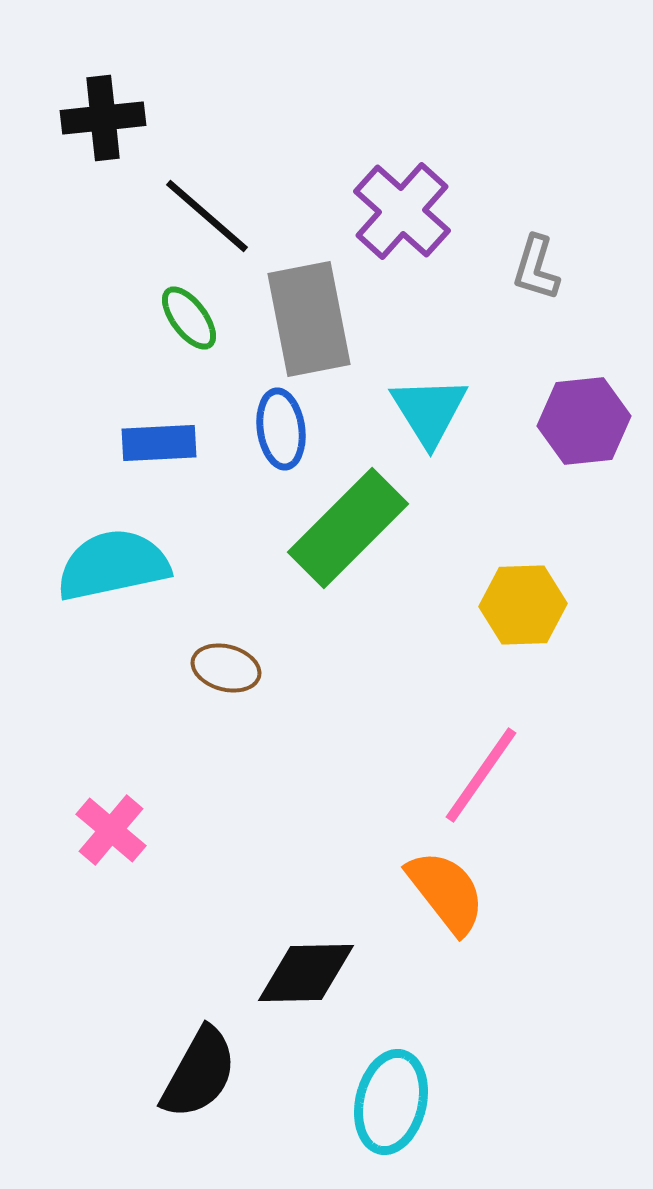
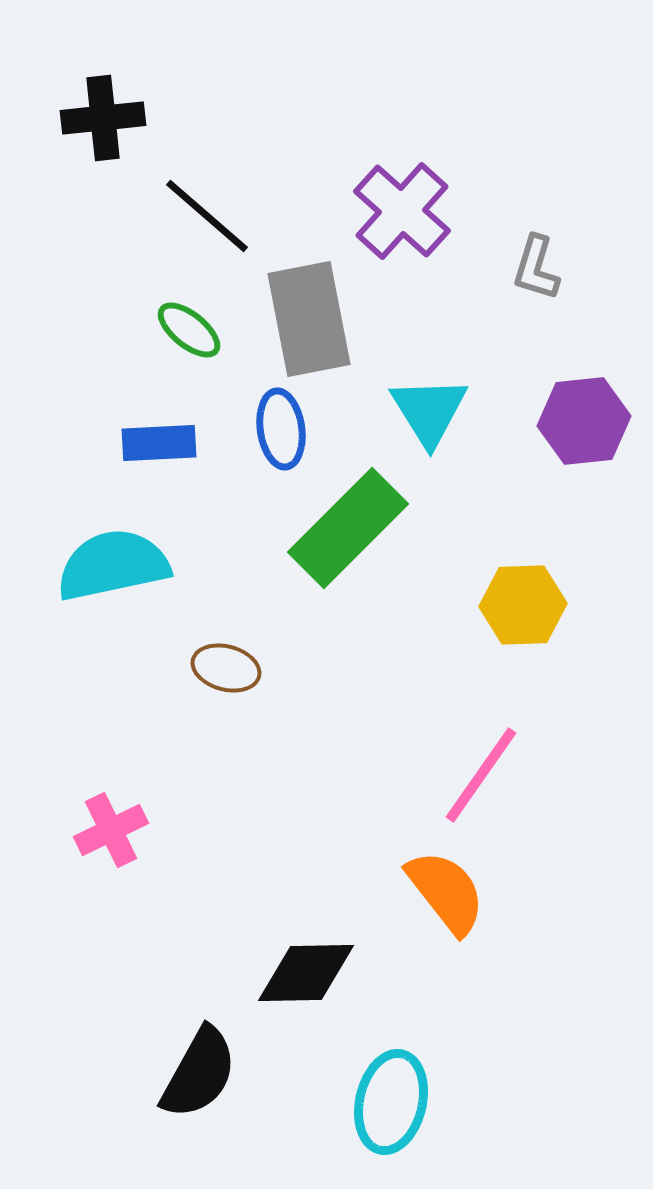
green ellipse: moved 12 px down; rotated 14 degrees counterclockwise
pink cross: rotated 24 degrees clockwise
